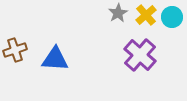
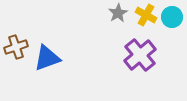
yellow cross: rotated 20 degrees counterclockwise
brown cross: moved 1 px right, 3 px up
purple cross: rotated 8 degrees clockwise
blue triangle: moved 8 px left, 1 px up; rotated 24 degrees counterclockwise
